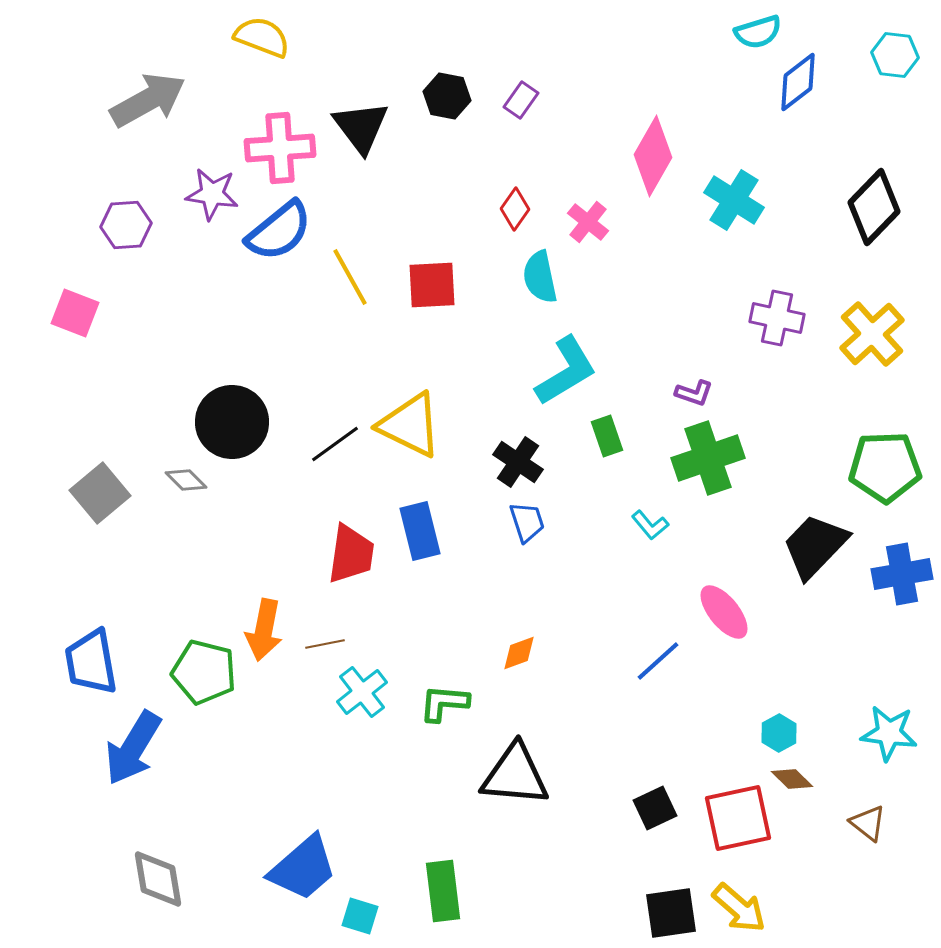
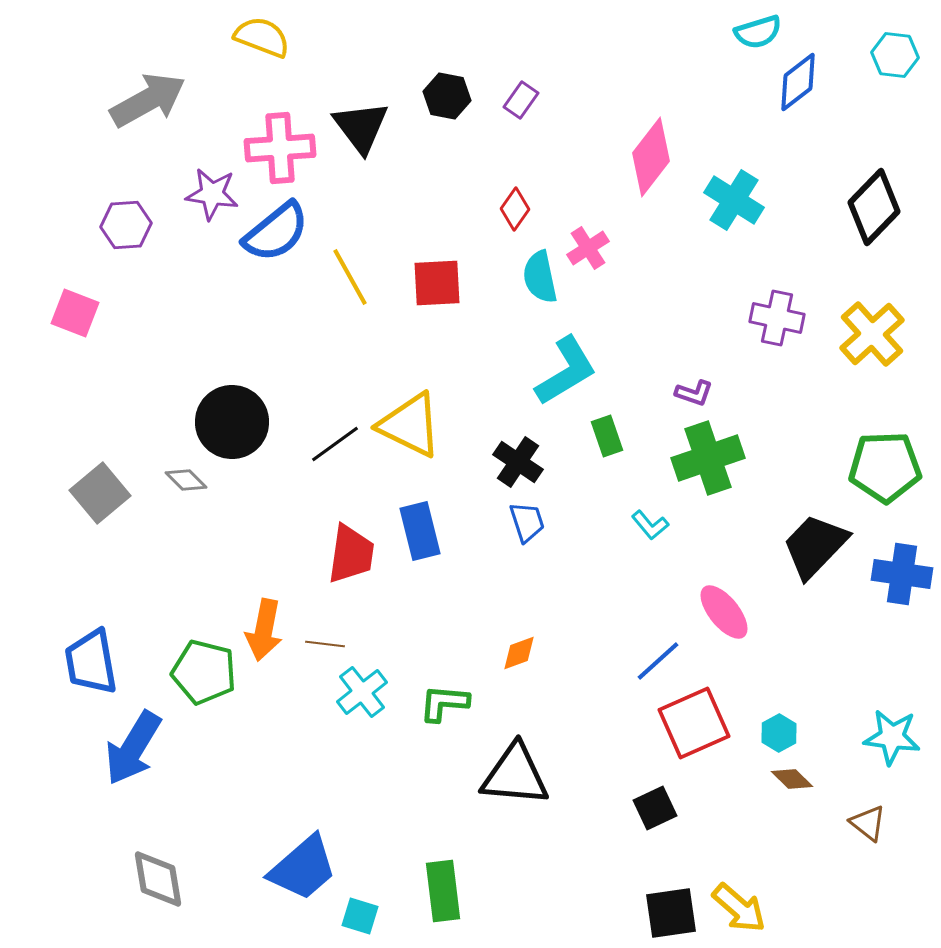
pink diamond at (653, 156): moved 2 px left, 1 px down; rotated 8 degrees clockwise
pink cross at (588, 222): moved 26 px down; rotated 18 degrees clockwise
blue semicircle at (279, 231): moved 3 px left, 1 px down
red square at (432, 285): moved 5 px right, 2 px up
blue cross at (902, 574): rotated 18 degrees clockwise
brown line at (325, 644): rotated 18 degrees clockwise
cyan star at (889, 733): moved 3 px right, 4 px down
red square at (738, 818): moved 44 px left, 95 px up; rotated 12 degrees counterclockwise
